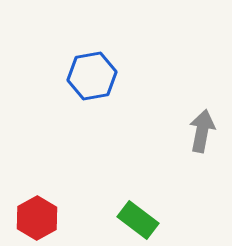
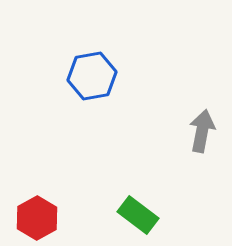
green rectangle: moved 5 px up
